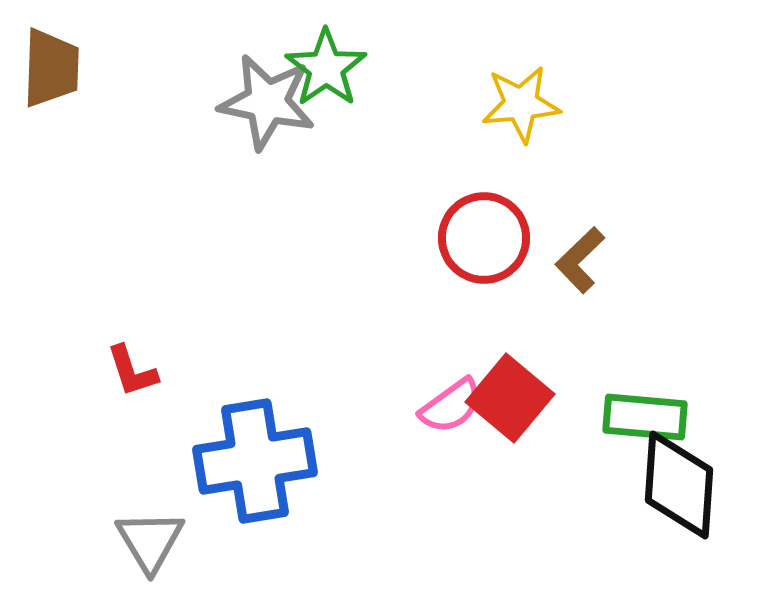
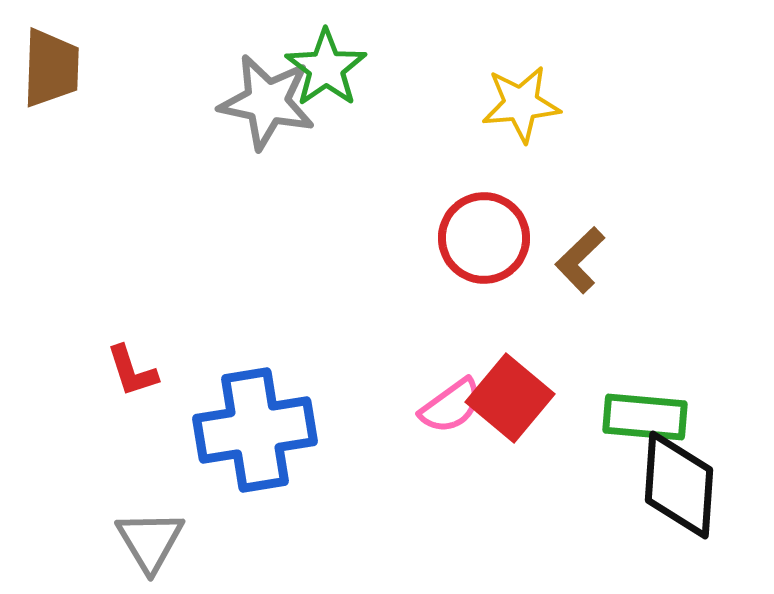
blue cross: moved 31 px up
